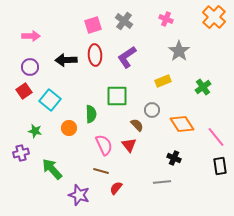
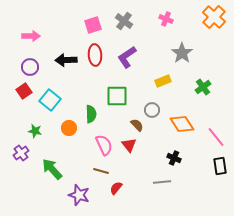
gray star: moved 3 px right, 2 px down
purple cross: rotated 21 degrees counterclockwise
